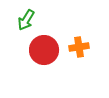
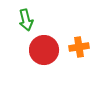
green arrow: rotated 45 degrees counterclockwise
